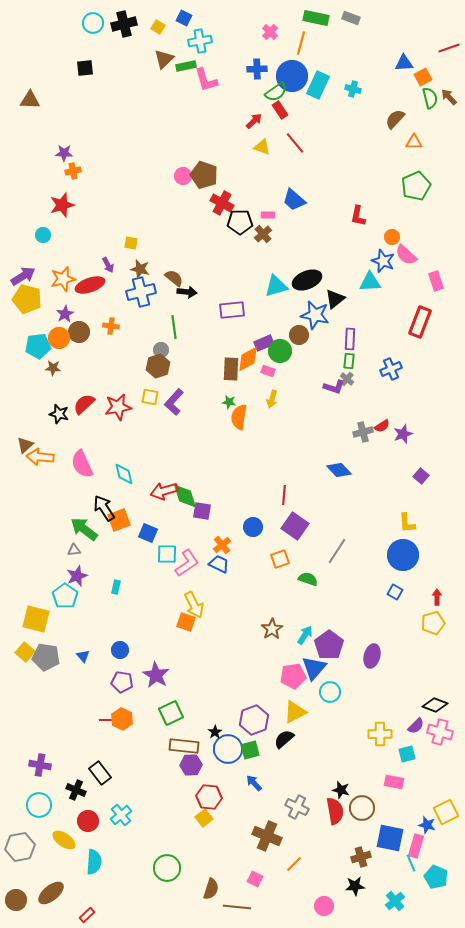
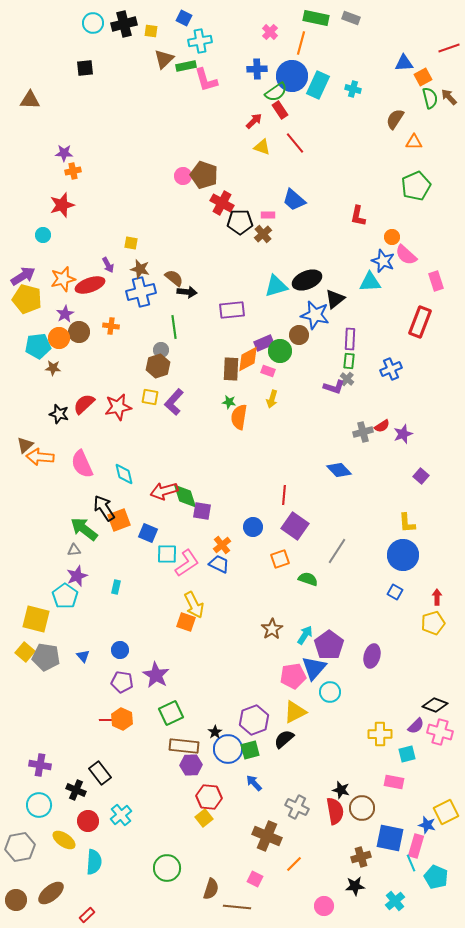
yellow square at (158, 27): moved 7 px left, 4 px down; rotated 24 degrees counterclockwise
brown semicircle at (395, 119): rotated 10 degrees counterclockwise
